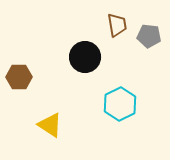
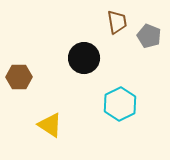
brown trapezoid: moved 3 px up
gray pentagon: rotated 15 degrees clockwise
black circle: moved 1 px left, 1 px down
